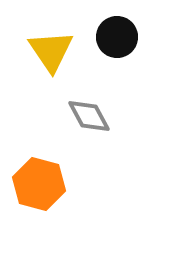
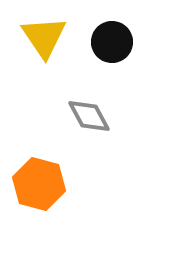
black circle: moved 5 px left, 5 px down
yellow triangle: moved 7 px left, 14 px up
